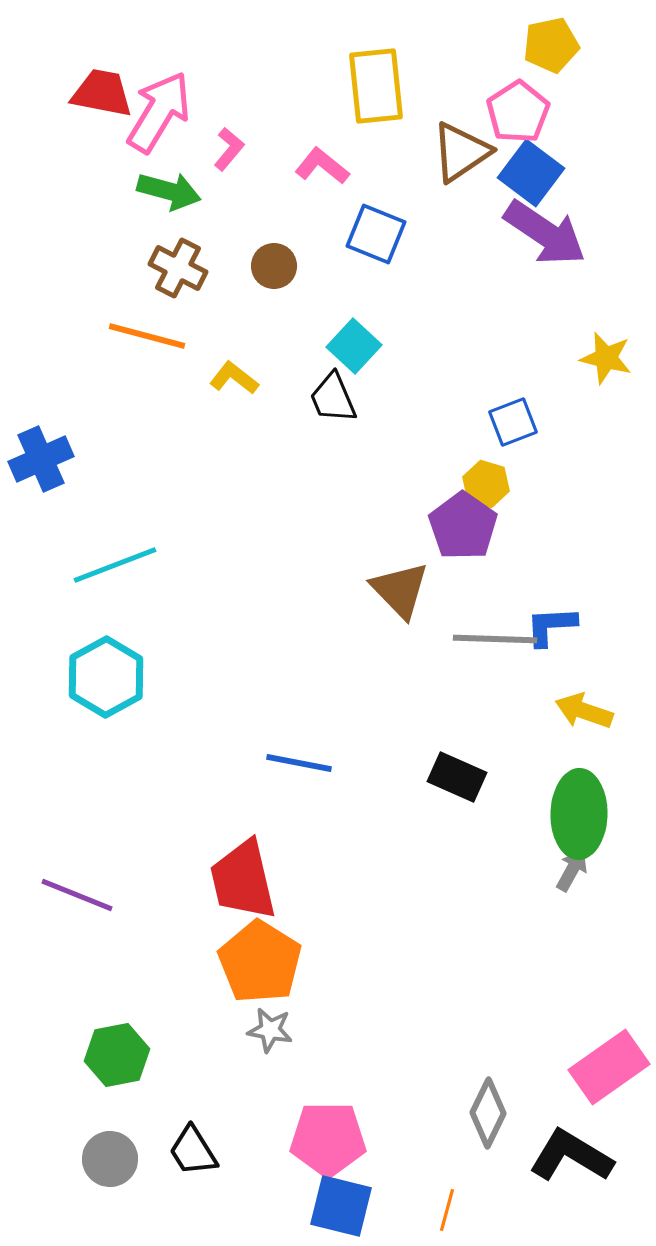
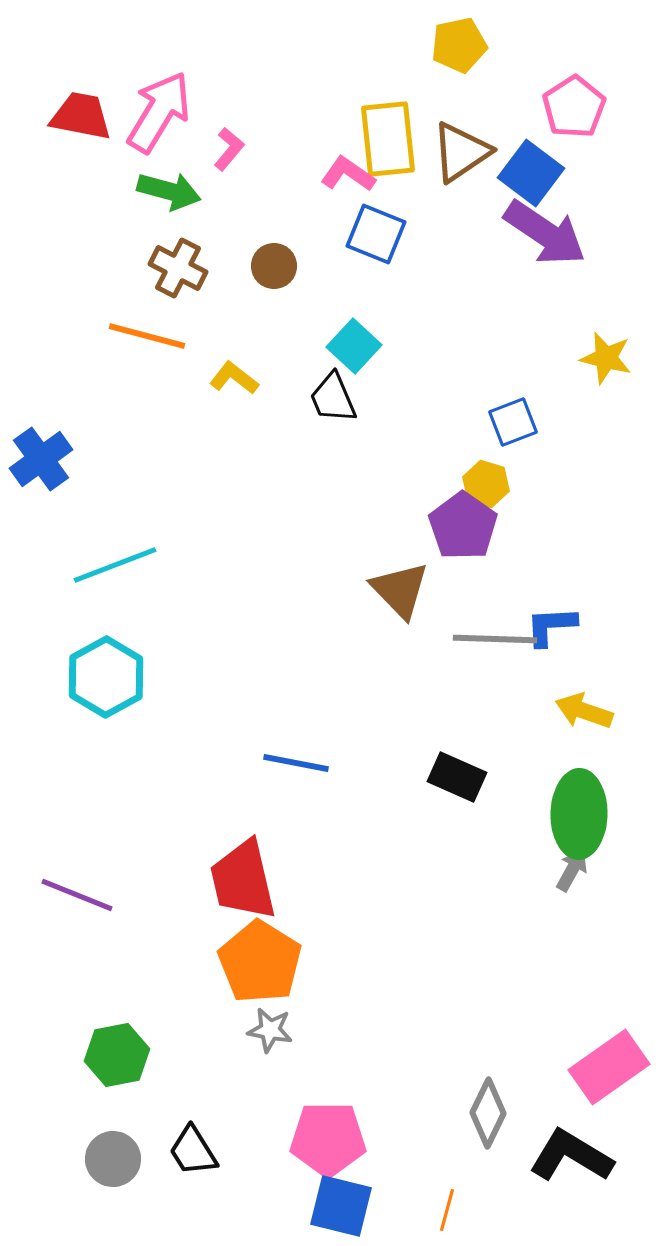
yellow pentagon at (551, 45): moved 92 px left
yellow rectangle at (376, 86): moved 12 px right, 53 px down
red trapezoid at (102, 93): moved 21 px left, 23 px down
pink pentagon at (518, 112): moved 56 px right, 5 px up
pink L-shape at (322, 166): moved 26 px right, 8 px down; rotated 4 degrees counterclockwise
blue cross at (41, 459): rotated 12 degrees counterclockwise
blue line at (299, 763): moved 3 px left
gray circle at (110, 1159): moved 3 px right
